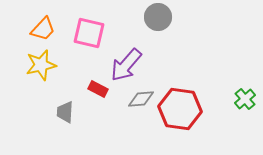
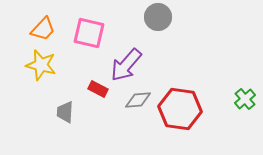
yellow star: rotated 28 degrees clockwise
gray diamond: moved 3 px left, 1 px down
